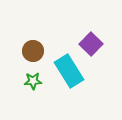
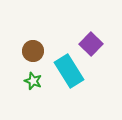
green star: rotated 24 degrees clockwise
